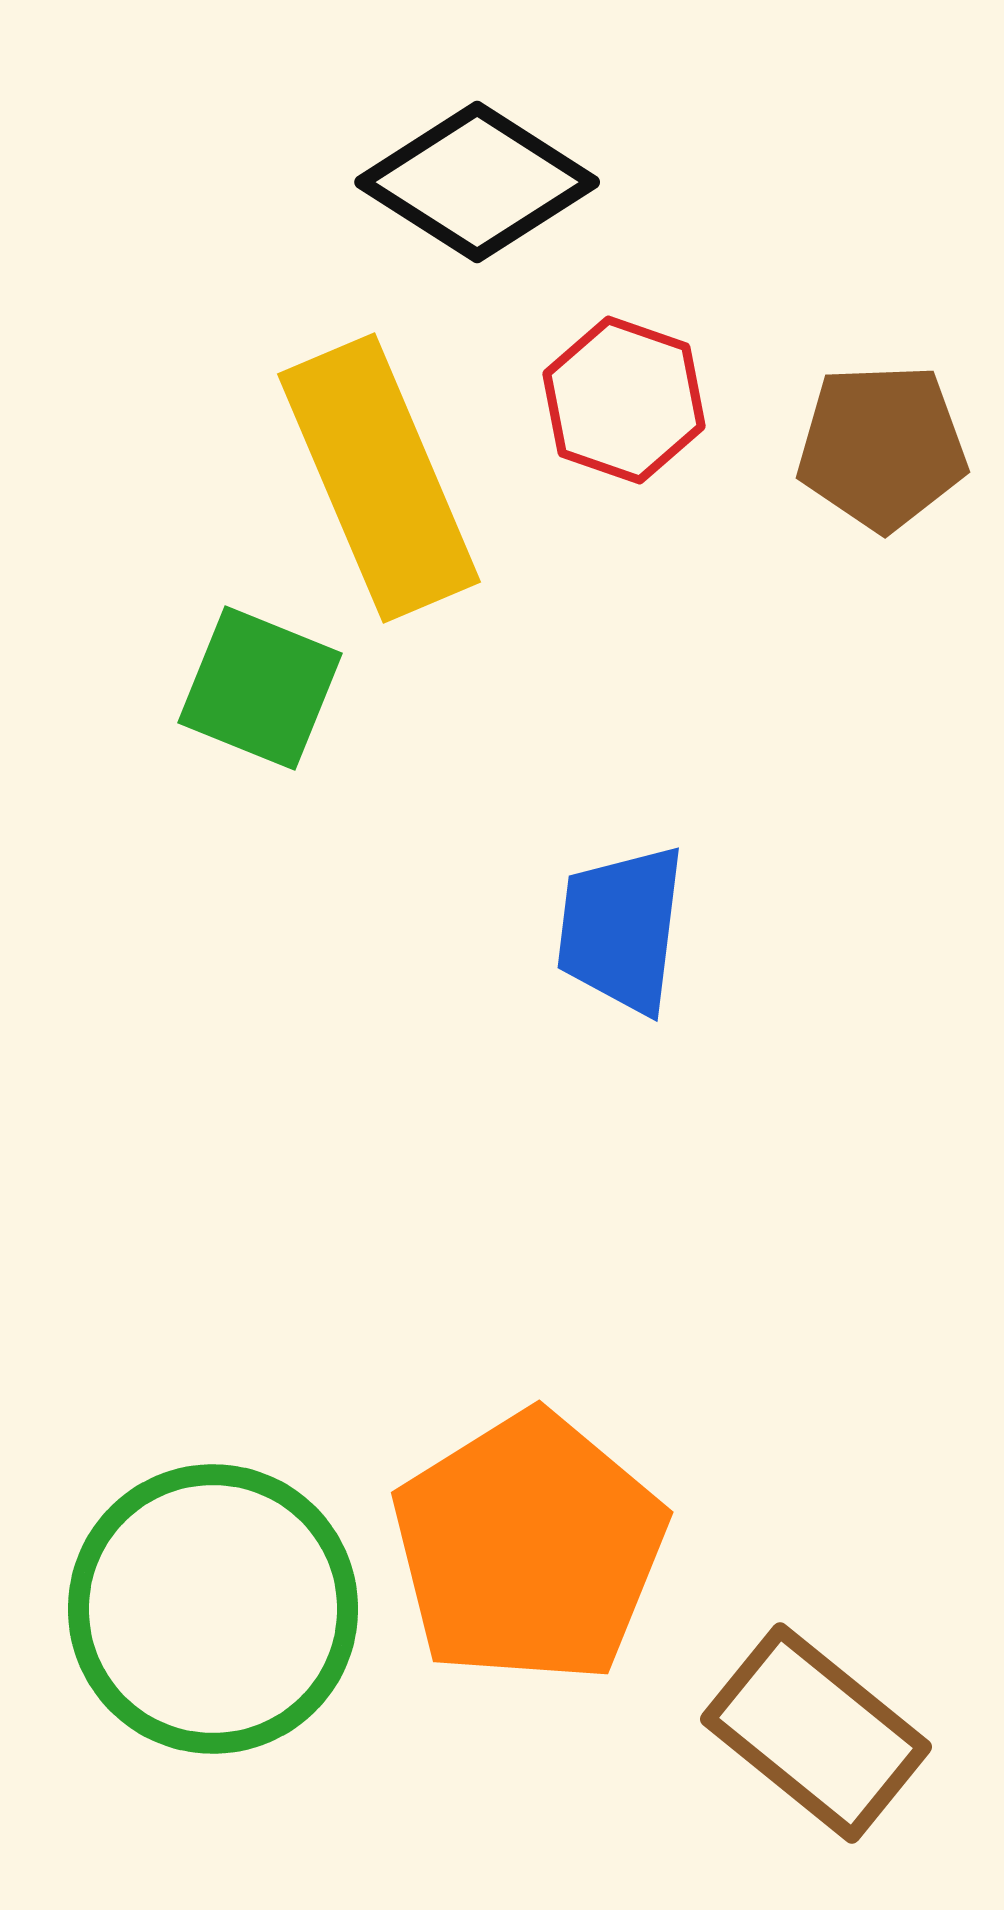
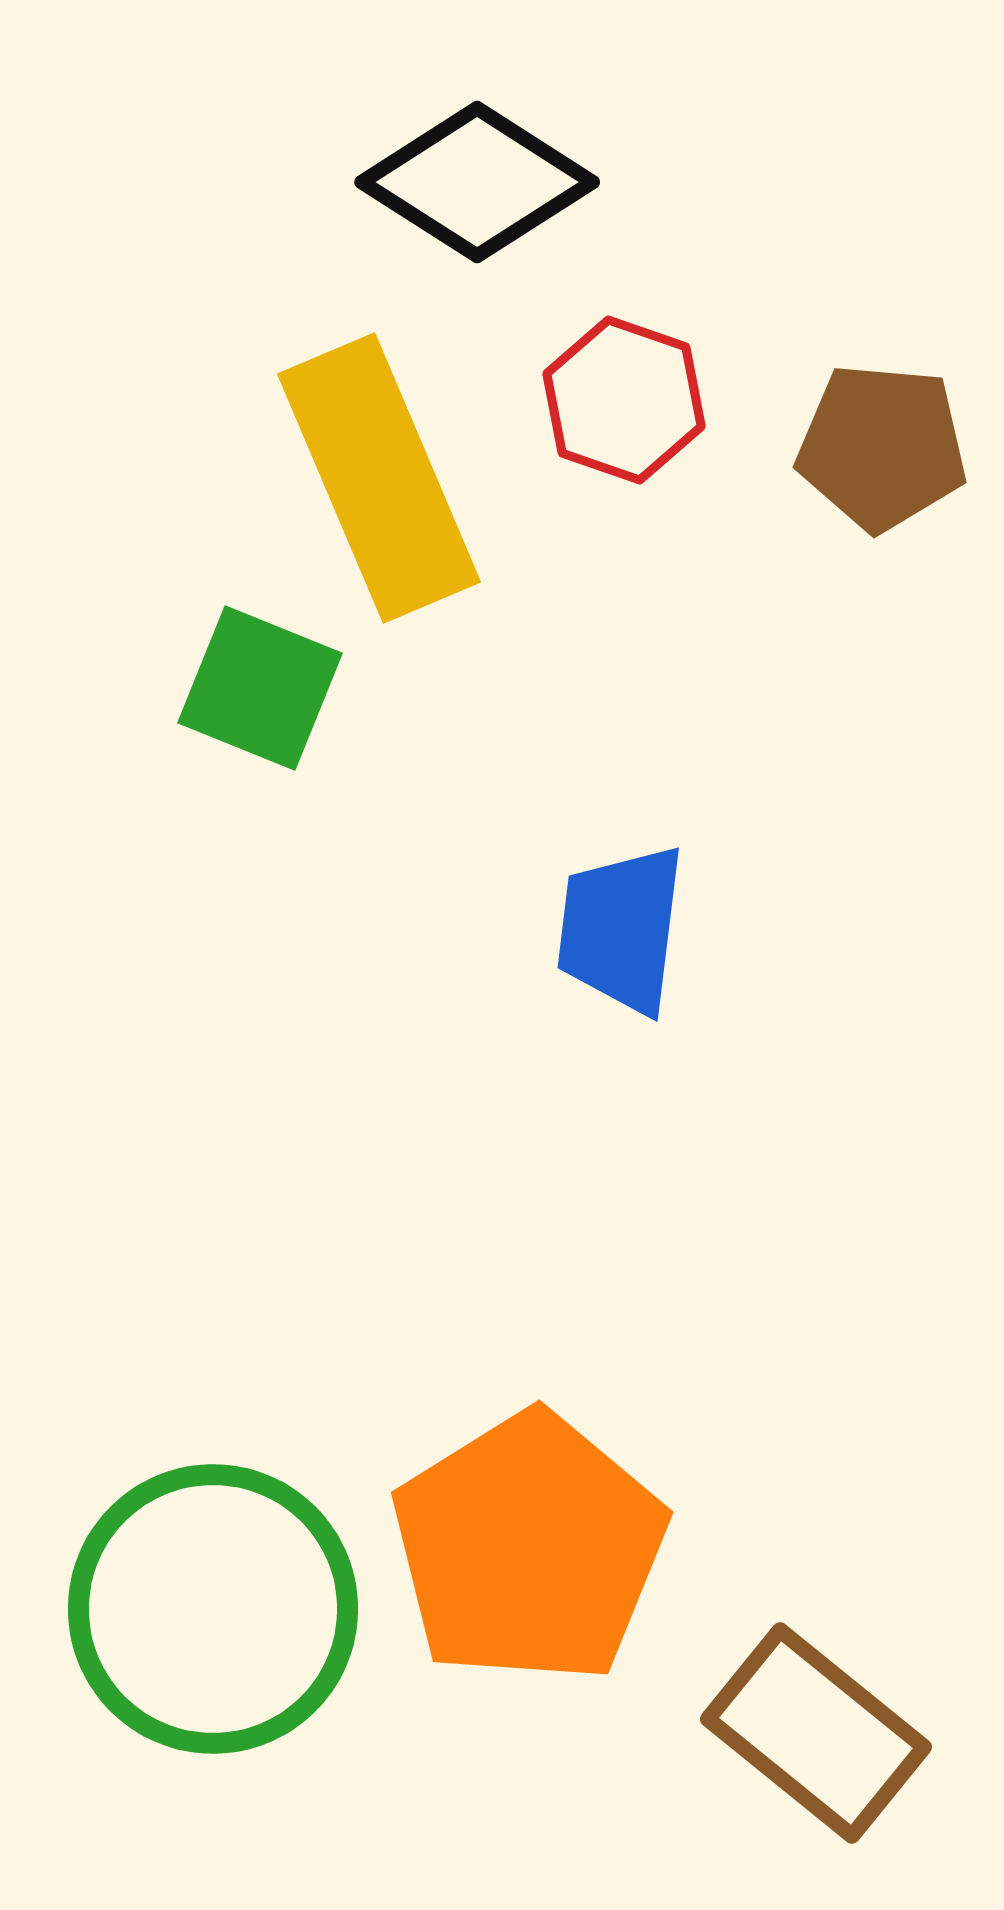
brown pentagon: rotated 7 degrees clockwise
